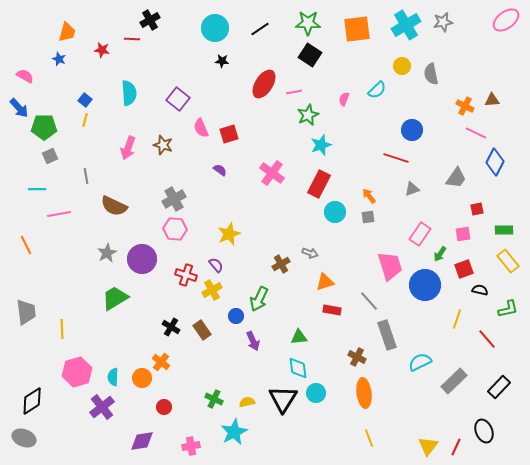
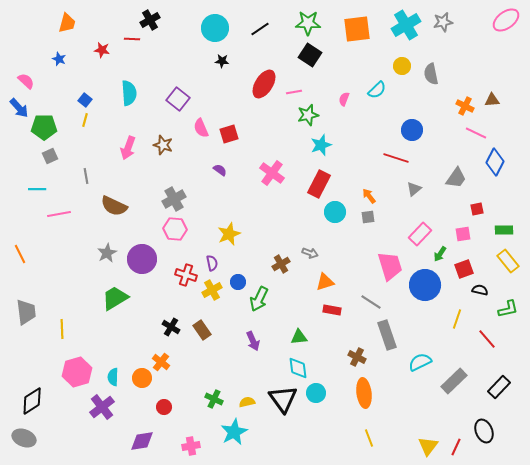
orange trapezoid at (67, 32): moved 9 px up
pink semicircle at (25, 76): moved 1 px right, 5 px down; rotated 12 degrees clockwise
green star at (308, 115): rotated 10 degrees clockwise
gray triangle at (412, 189): moved 2 px right; rotated 21 degrees counterclockwise
pink rectangle at (420, 234): rotated 10 degrees clockwise
orange line at (26, 245): moved 6 px left, 9 px down
purple semicircle at (216, 265): moved 4 px left, 2 px up; rotated 28 degrees clockwise
gray line at (369, 301): moved 2 px right, 1 px down; rotated 15 degrees counterclockwise
blue circle at (236, 316): moved 2 px right, 34 px up
black triangle at (283, 399): rotated 8 degrees counterclockwise
